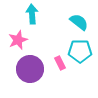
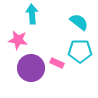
pink star: rotated 30 degrees clockwise
pink rectangle: moved 3 px left; rotated 40 degrees counterclockwise
purple circle: moved 1 px right, 1 px up
